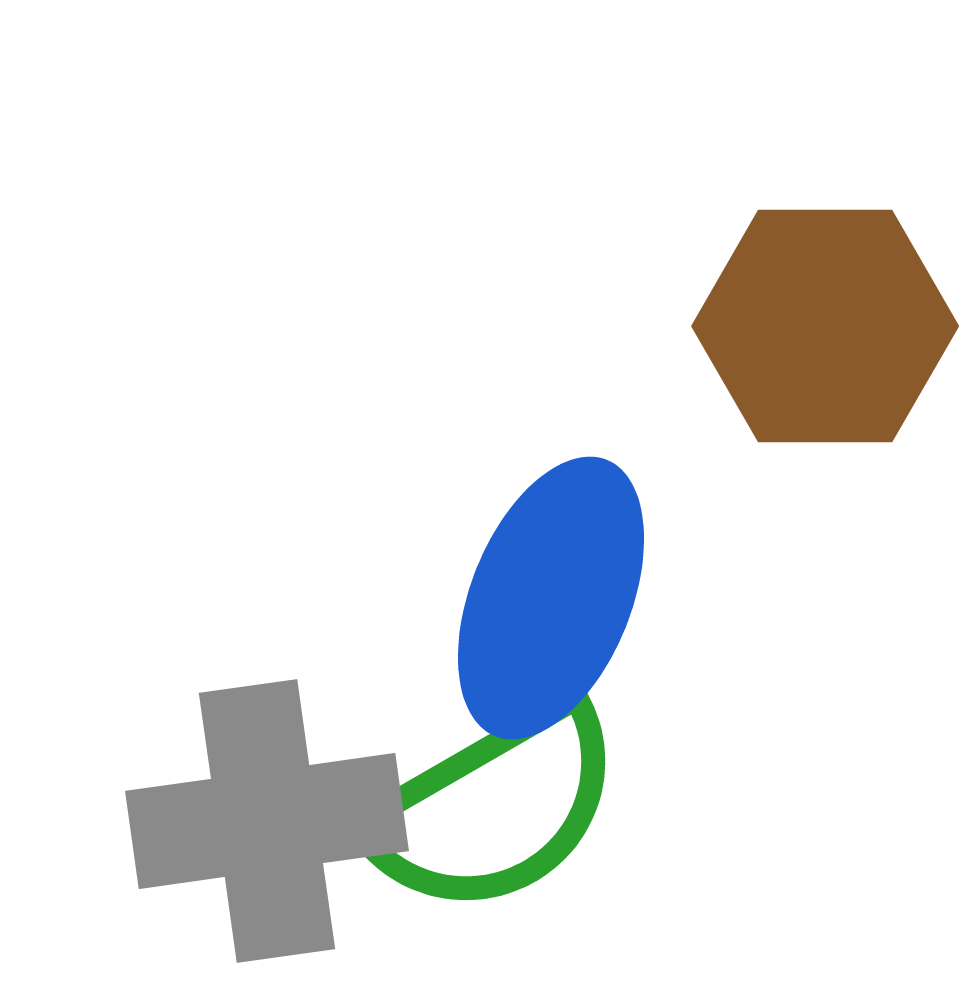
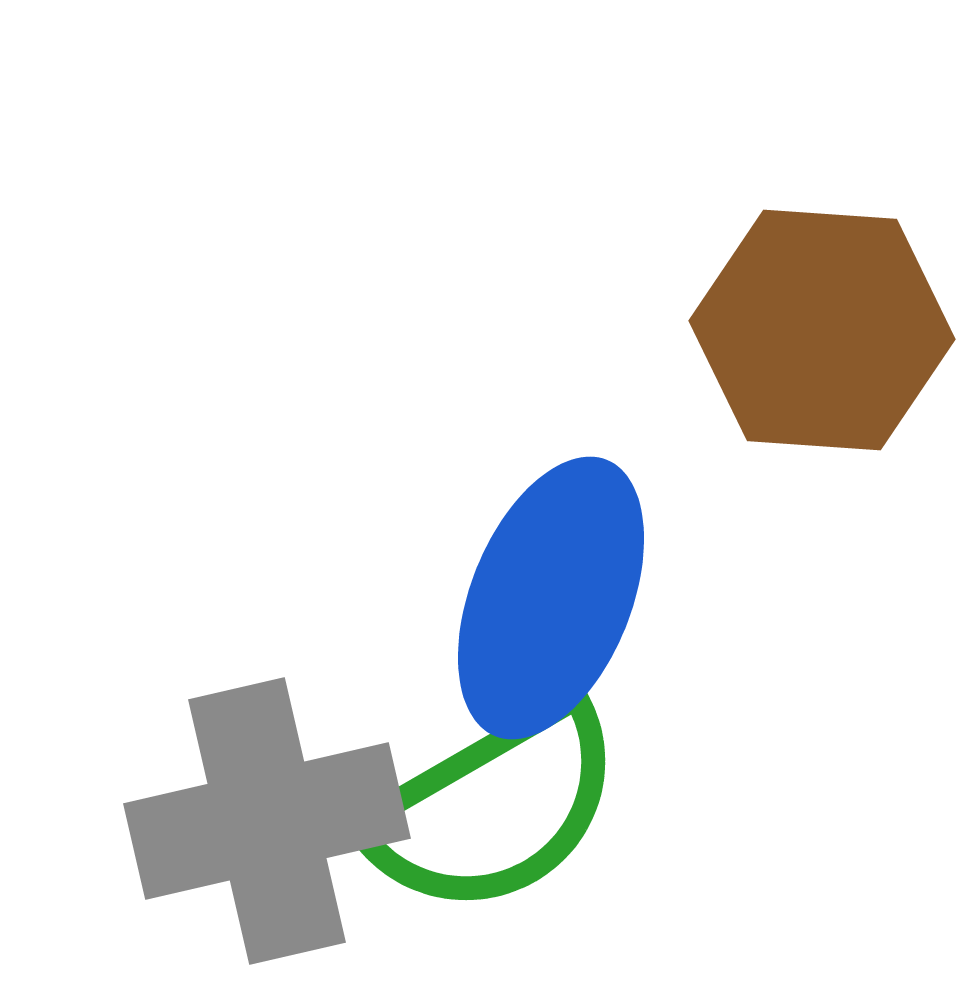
brown hexagon: moved 3 px left, 4 px down; rotated 4 degrees clockwise
gray cross: rotated 5 degrees counterclockwise
